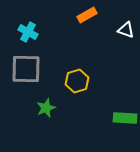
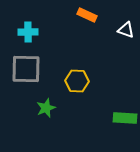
orange rectangle: rotated 54 degrees clockwise
cyan cross: rotated 30 degrees counterclockwise
yellow hexagon: rotated 20 degrees clockwise
